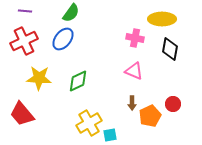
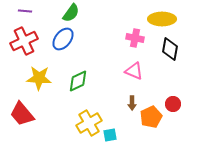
orange pentagon: moved 1 px right, 1 px down
